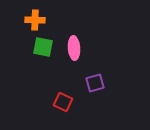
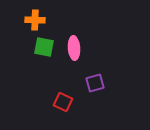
green square: moved 1 px right
